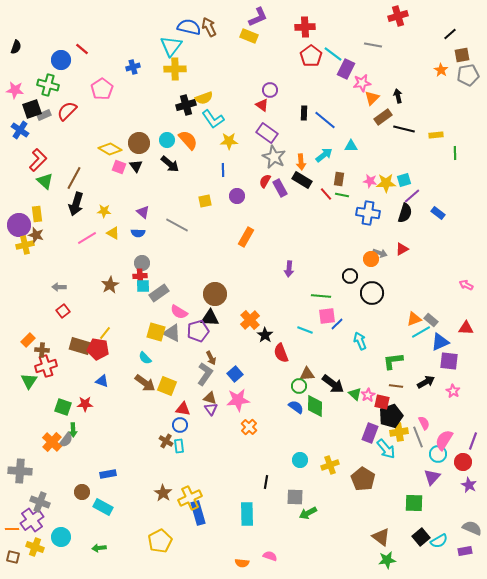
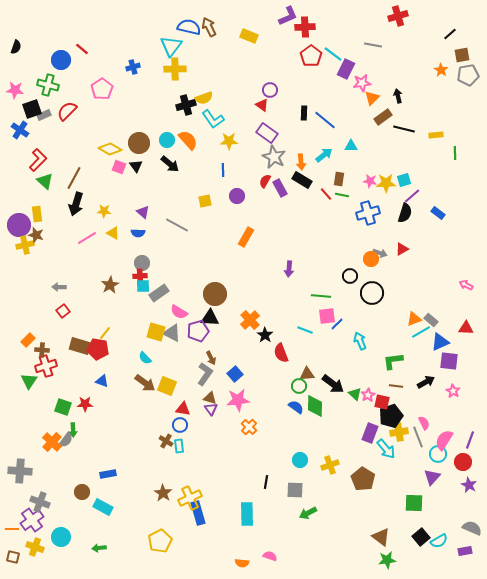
purple L-shape at (258, 17): moved 30 px right, 1 px up
blue cross at (368, 213): rotated 25 degrees counterclockwise
purple line at (473, 441): moved 3 px left, 1 px up
gray square at (295, 497): moved 7 px up
